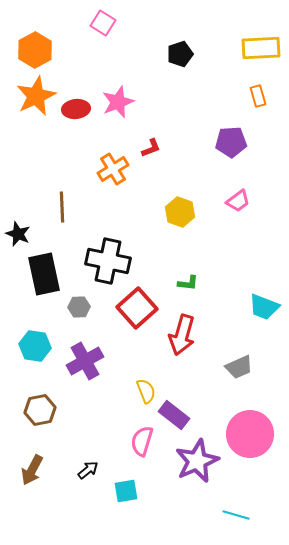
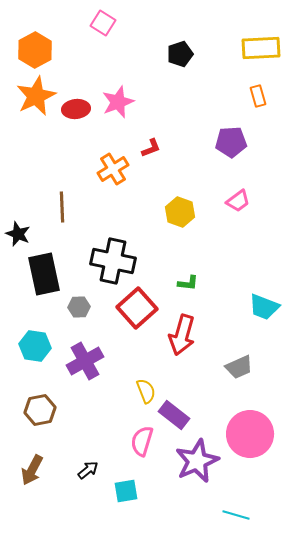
black cross: moved 5 px right
